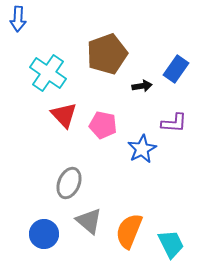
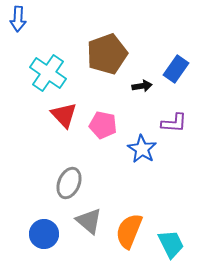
blue star: rotated 12 degrees counterclockwise
